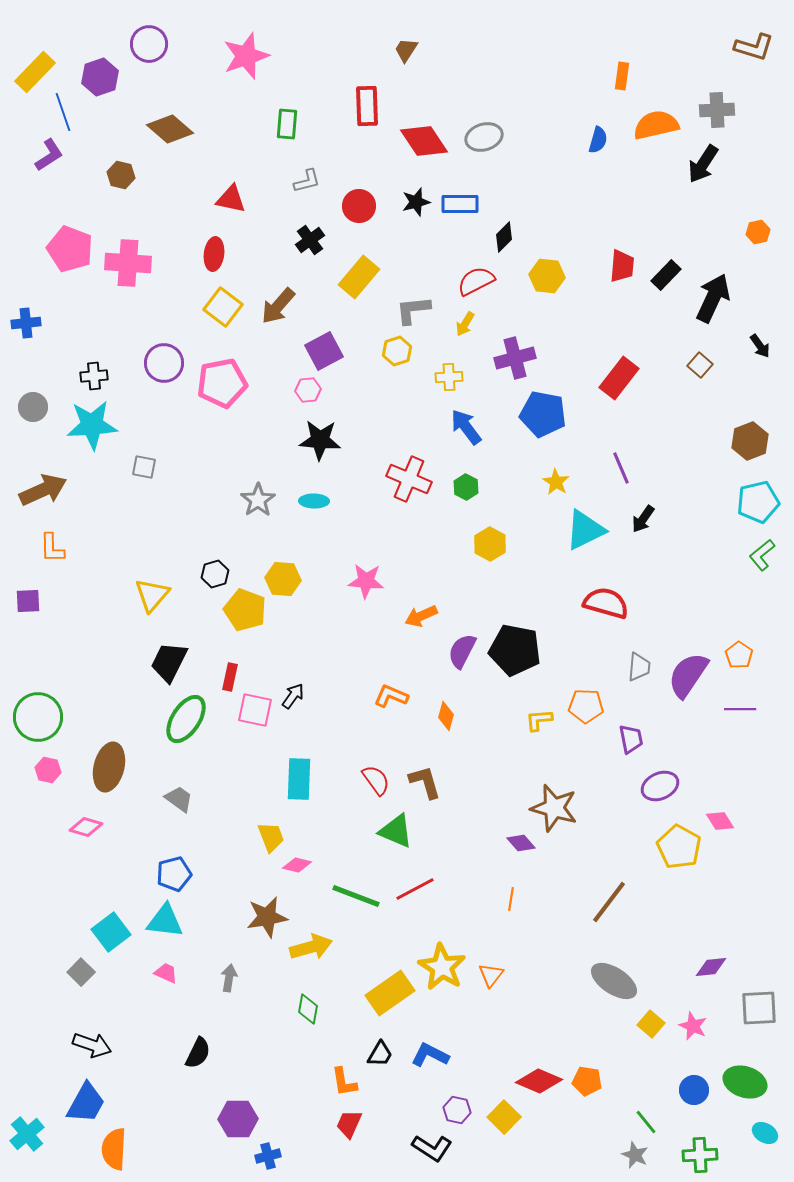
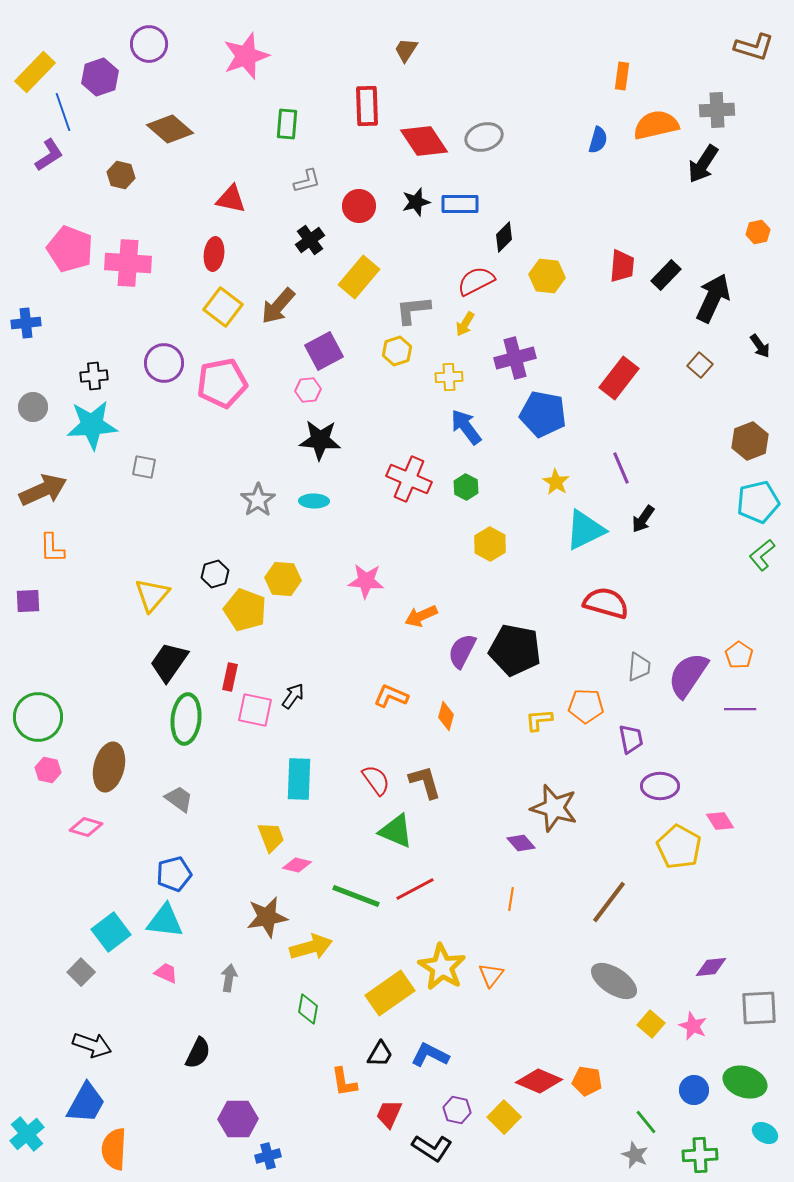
black trapezoid at (169, 662): rotated 9 degrees clockwise
green ellipse at (186, 719): rotated 27 degrees counterclockwise
purple ellipse at (660, 786): rotated 24 degrees clockwise
red trapezoid at (349, 1124): moved 40 px right, 10 px up
